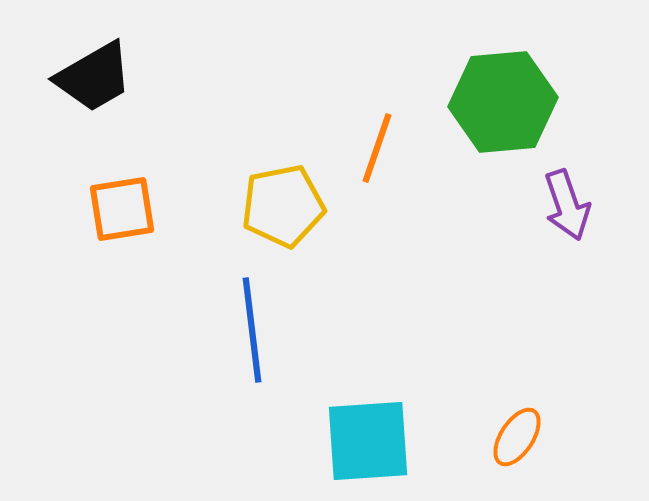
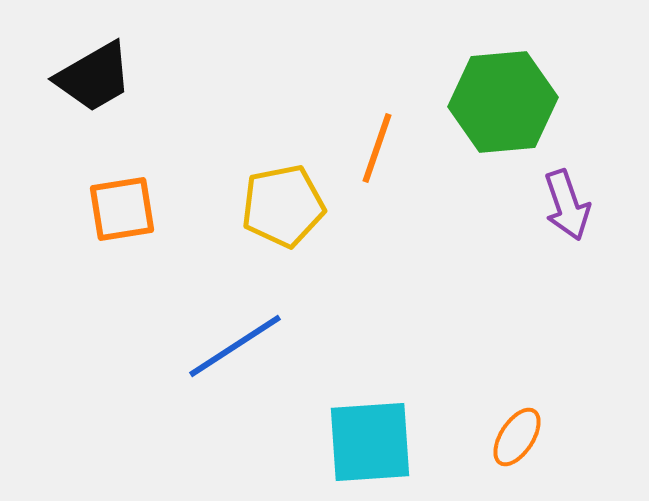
blue line: moved 17 px left, 16 px down; rotated 64 degrees clockwise
cyan square: moved 2 px right, 1 px down
